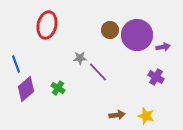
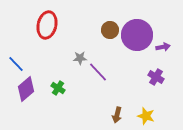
blue line: rotated 24 degrees counterclockwise
brown arrow: rotated 112 degrees clockwise
